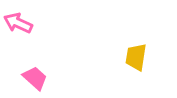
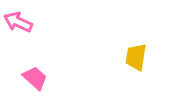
pink arrow: moved 1 px up
